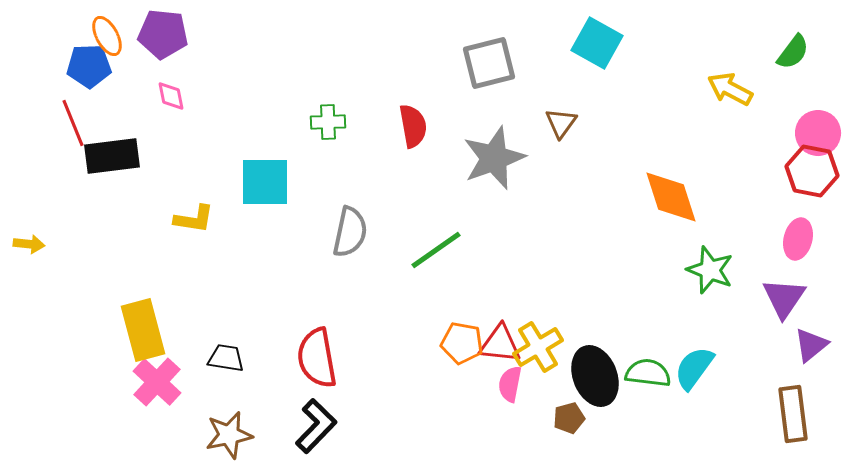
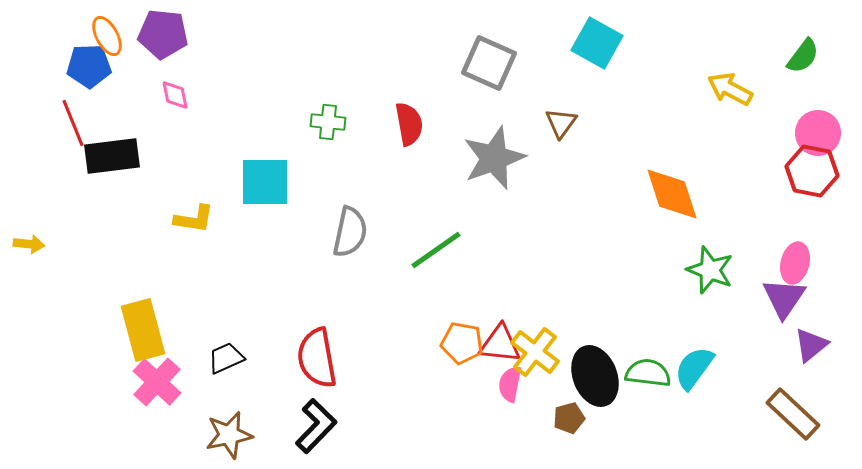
green semicircle at (793, 52): moved 10 px right, 4 px down
gray square at (489, 63): rotated 38 degrees clockwise
pink diamond at (171, 96): moved 4 px right, 1 px up
green cross at (328, 122): rotated 8 degrees clockwise
red semicircle at (413, 126): moved 4 px left, 2 px up
orange diamond at (671, 197): moved 1 px right, 3 px up
pink ellipse at (798, 239): moved 3 px left, 24 px down
yellow cross at (538, 347): moved 3 px left, 5 px down; rotated 21 degrees counterclockwise
black trapezoid at (226, 358): rotated 33 degrees counterclockwise
brown rectangle at (793, 414): rotated 40 degrees counterclockwise
